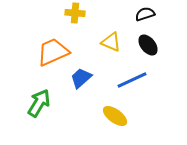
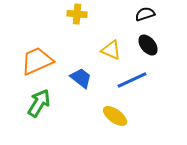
yellow cross: moved 2 px right, 1 px down
yellow triangle: moved 8 px down
orange trapezoid: moved 16 px left, 9 px down
blue trapezoid: rotated 80 degrees clockwise
